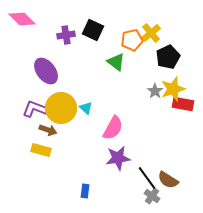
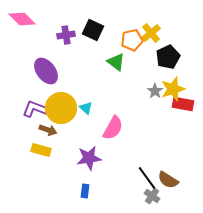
purple star: moved 29 px left
